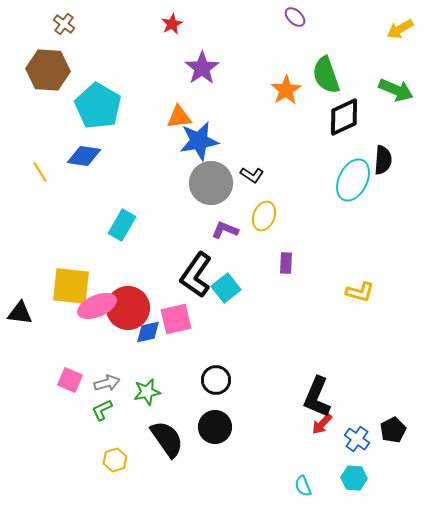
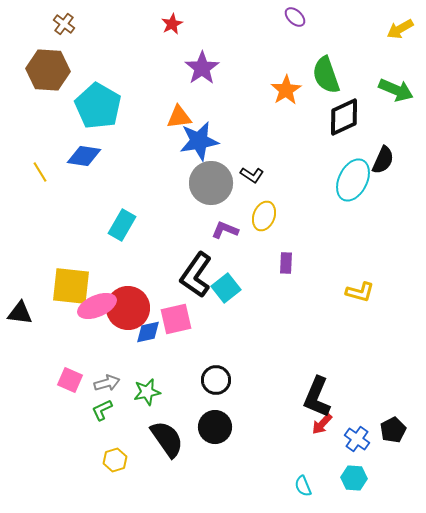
black semicircle at (383, 160): rotated 20 degrees clockwise
